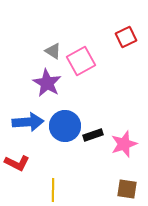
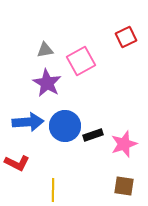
gray triangle: moved 8 px left, 1 px up; rotated 42 degrees counterclockwise
brown square: moved 3 px left, 3 px up
